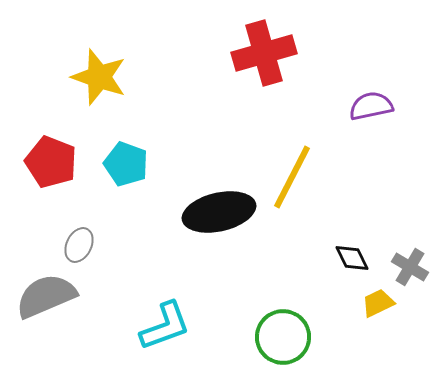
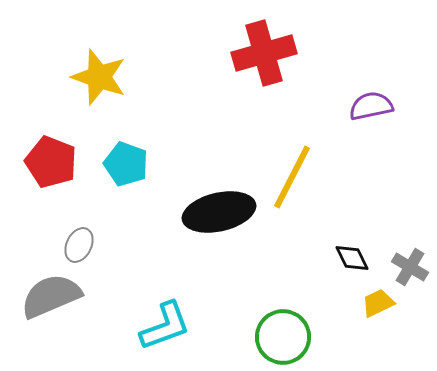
gray semicircle: moved 5 px right
